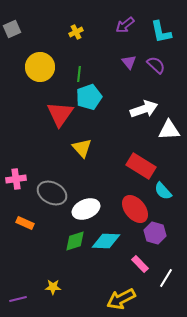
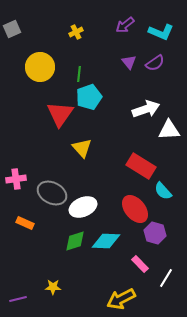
cyan L-shape: rotated 55 degrees counterclockwise
purple semicircle: moved 1 px left, 2 px up; rotated 102 degrees clockwise
white arrow: moved 2 px right
white ellipse: moved 3 px left, 2 px up
